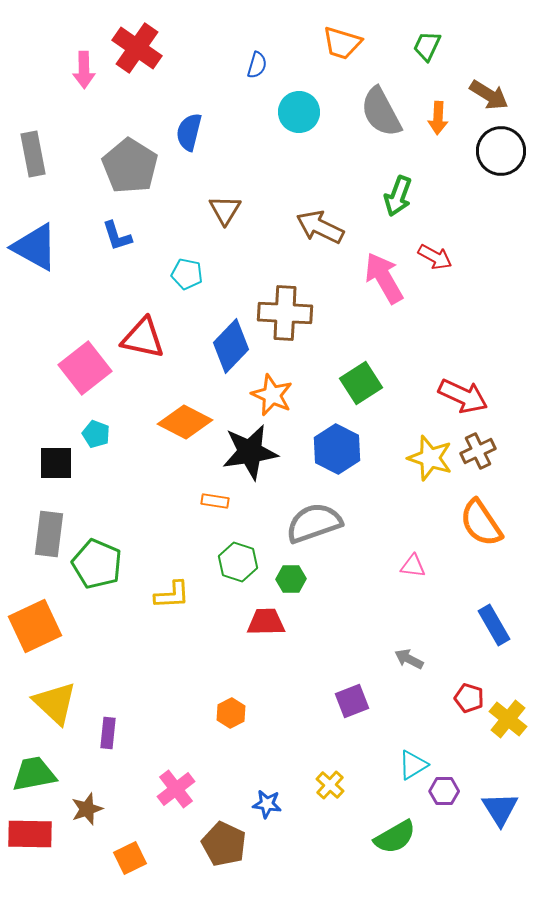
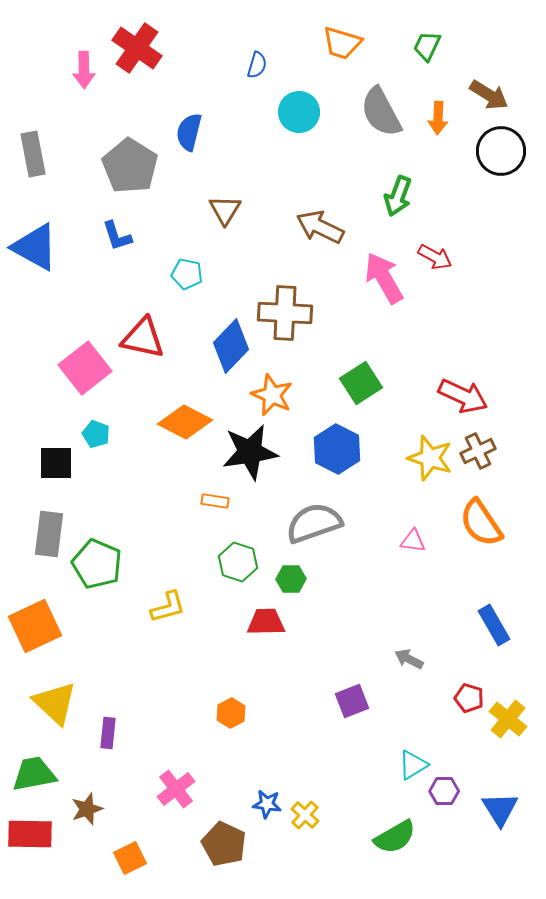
pink triangle at (413, 566): moved 25 px up
yellow L-shape at (172, 595): moved 4 px left, 12 px down; rotated 12 degrees counterclockwise
yellow cross at (330, 785): moved 25 px left, 30 px down
